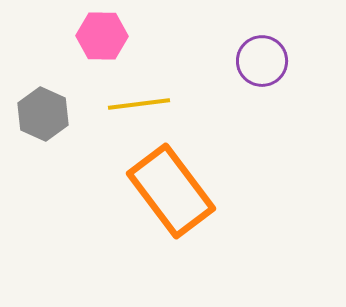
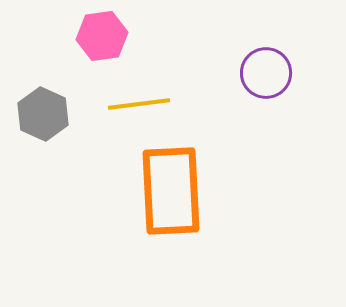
pink hexagon: rotated 9 degrees counterclockwise
purple circle: moved 4 px right, 12 px down
orange rectangle: rotated 34 degrees clockwise
